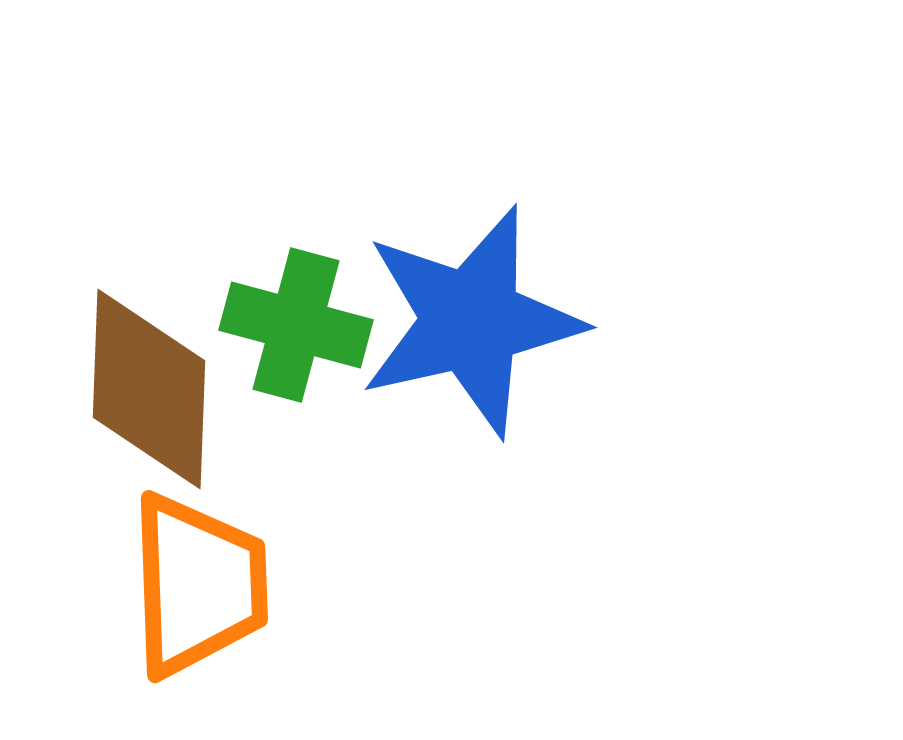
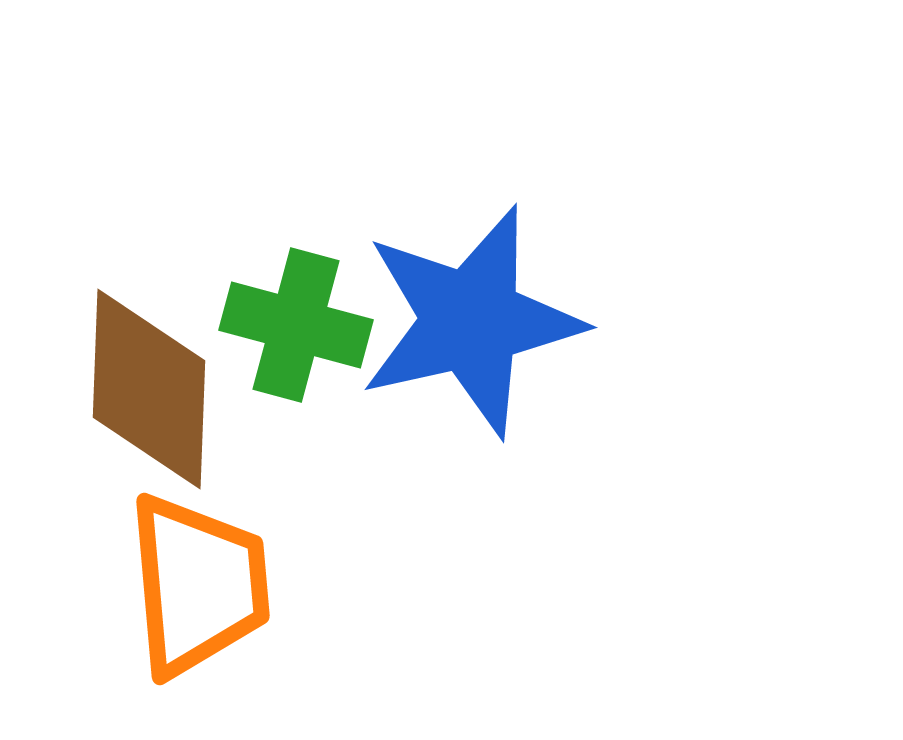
orange trapezoid: rotated 3 degrees counterclockwise
